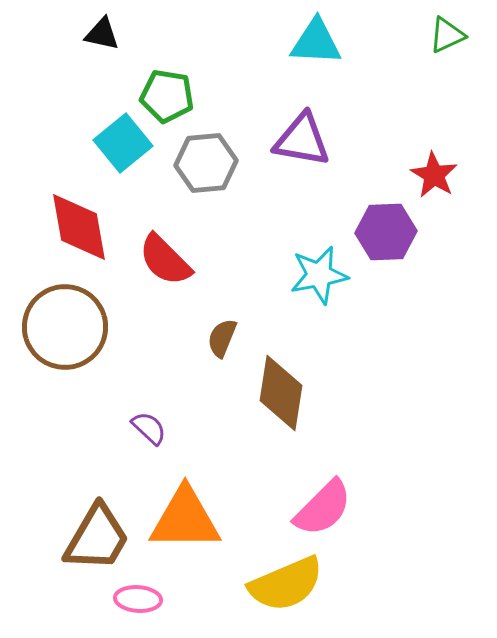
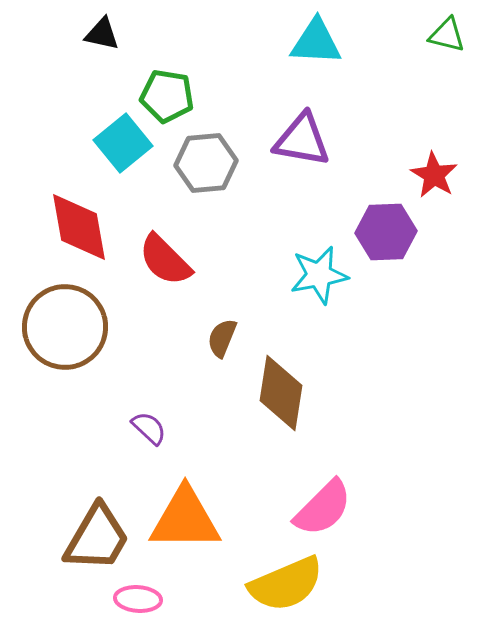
green triangle: rotated 39 degrees clockwise
